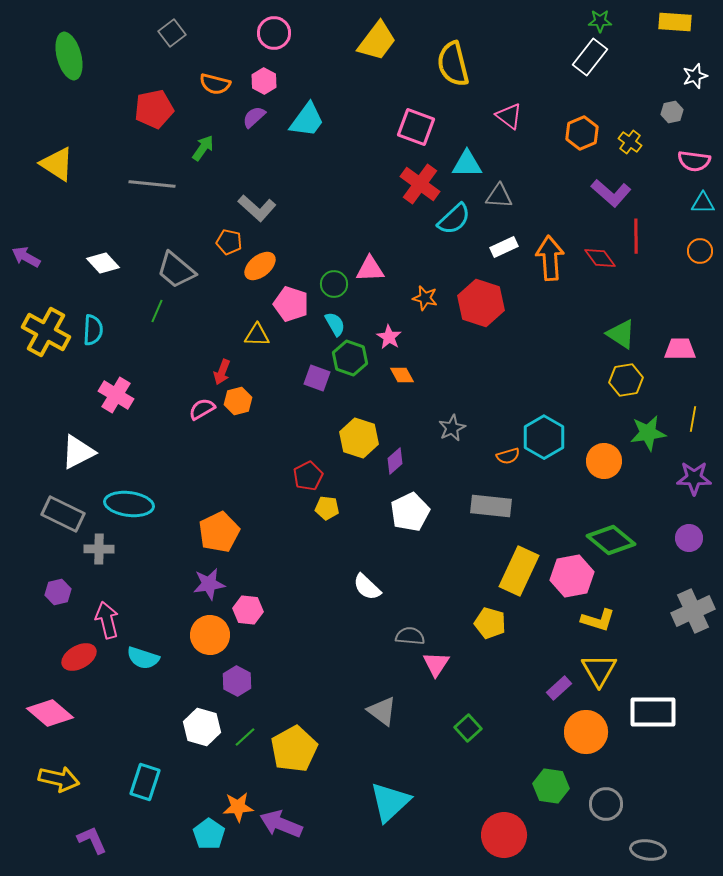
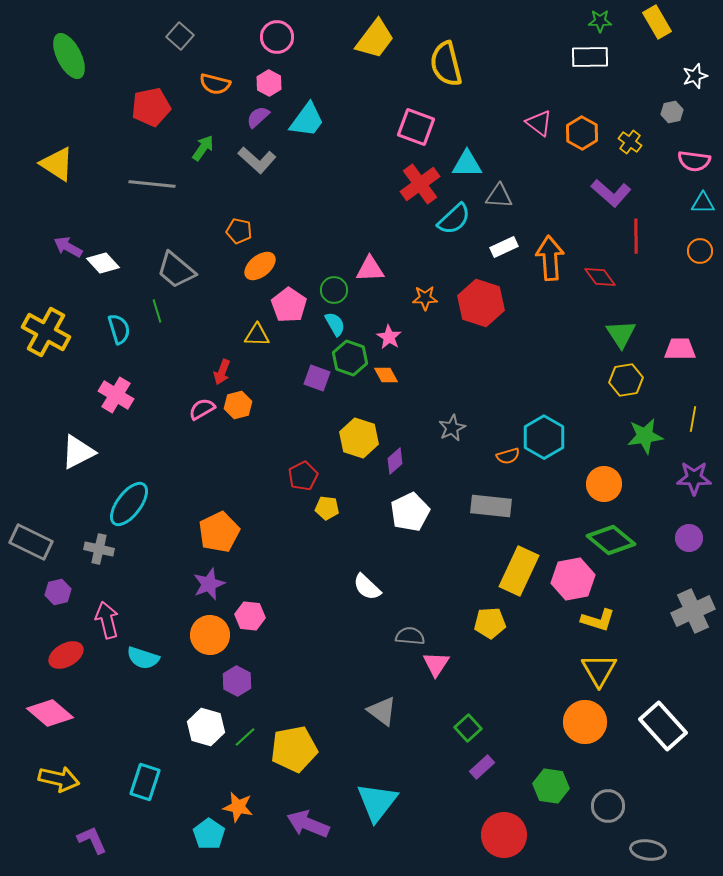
yellow rectangle at (675, 22): moved 18 px left; rotated 56 degrees clockwise
gray square at (172, 33): moved 8 px right, 3 px down; rotated 12 degrees counterclockwise
pink circle at (274, 33): moved 3 px right, 4 px down
yellow trapezoid at (377, 41): moved 2 px left, 2 px up
green ellipse at (69, 56): rotated 12 degrees counterclockwise
white rectangle at (590, 57): rotated 51 degrees clockwise
yellow semicircle at (453, 64): moved 7 px left
pink hexagon at (264, 81): moved 5 px right, 2 px down
red pentagon at (154, 109): moved 3 px left, 2 px up
pink triangle at (509, 116): moved 30 px right, 7 px down
purple semicircle at (254, 117): moved 4 px right
orange hexagon at (582, 133): rotated 8 degrees counterclockwise
red cross at (420, 184): rotated 18 degrees clockwise
gray L-shape at (257, 208): moved 48 px up
orange pentagon at (229, 242): moved 10 px right, 11 px up
purple arrow at (26, 257): moved 42 px right, 10 px up
red diamond at (600, 258): moved 19 px down
green circle at (334, 284): moved 6 px down
orange star at (425, 298): rotated 15 degrees counterclockwise
pink pentagon at (291, 304): moved 2 px left, 1 px down; rotated 16 degrees clockwise
green line at (157, 311): rotated 40 degrees counterclockwise
cyan semicircle at (93, 330): moved 26 px right, 1 px up; rotated 20 degrees counterclockwise
green triangle at (621, 334): rotated 24 degrees clockwise
orange diamond at (402, 375): moved 16 px left
orange hexagon at (238, 401): moved 4 px down
green star at (648, 433): moved 3 px left, 3 px down
orange circle at (604, 461): moved 23 px down
red pentagon at (308, 476): moved 5 px left
cyan ellipse at (129, 504): rotated 60 degrees counterclockwise
gray rectangle at (63, 514): moved 32 px left, 28 px down
gray cross at (99, 549): rotated 12 degrees clockwise
pink hexagon at (572, 576): moved 1 px right, 3 px down
purple star at (209, 584): rotated 12 degrees counterclockwise
pink hexagon at (248, 610): moved 2 px right, 6 px down
yellow pentagon at (490, 623): rotated 20 degrees counterclockwise
red ellipse at (79, 657): moved 13 px left, 2 px up
purple rectangle at (559, 688): moved 77 px left, 79 px down
white rectangle at (653, 712): moved 10 px right, 14 px down; rotated 48 degrees clockwise
white hexagon at (202, 727): moved 4 px right
orange circle at (586, 732): moved 1 px left, 10 px up
yellow pentagon at (294, 749): rotated 18 degrees clockwise
cyan triangle at (390, 802): moved 13 px left; rotated 9 degrees counterclockwise
gray circle at (606, 804): moved 2 px right, 2 px down
orange star at (238, 807): rotated 16 degrees clockwise
purple arrow at (281, 824): moved 27 px right
